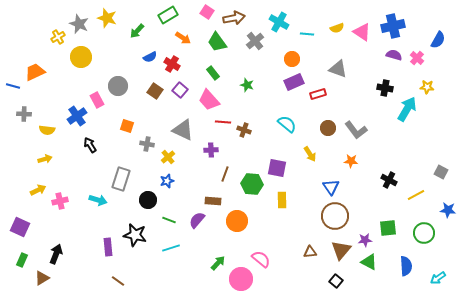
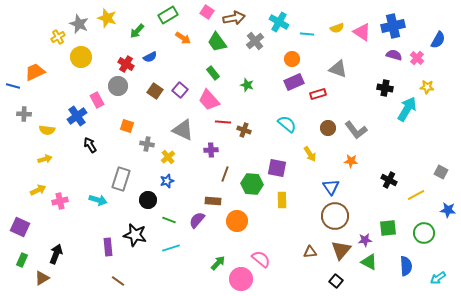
red cross at (172, 64): moved 46 px left
